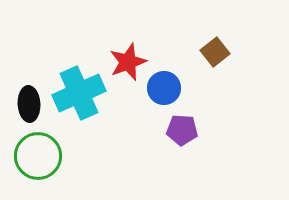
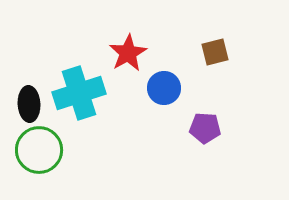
brown square: rotated 24 degrees clockwise
red star: moved 9 px up; rotated 9 degrees counterclockwise
cyan cross: rotated 6 degrees clockwise
purple pentagon: moved 23 px right, 2 px up
green circle: moved 1 px right, 6 px up
